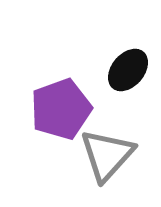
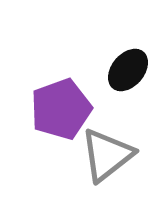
gray triangle: rotated 10 degrees clockwise
